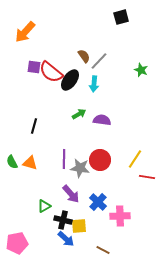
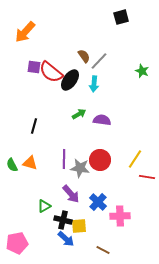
green star: moved 1 px right, 1 px down
green semicircle: moved 3 px down
